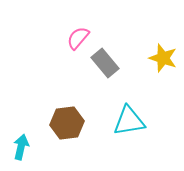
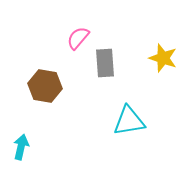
gray rectangle: rotated 36 degrees clockwise
brown hexagon: moved 22 px left, 37 px up; rotated 16 degrees clockwise
